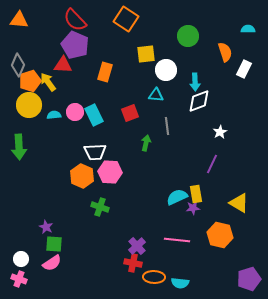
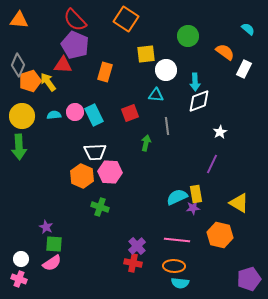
cyan semicircle at (248, 29): rotated 40 degrees clockwise
orange semicircle at (225, 52): rotated 36 degrees counterclockwise
yellow circle at (29, 105): moved 7 px left, 11 px down
orange ellipse at (154, 277): moved 20 px right, 11 px up
